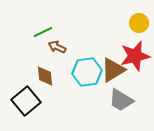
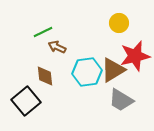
yellow circle: moved 20 px left
